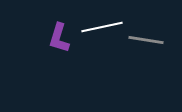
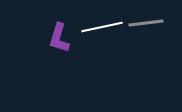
gray line: moved 17 px up; rotated 16 degrees counterclockwise
